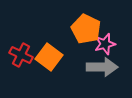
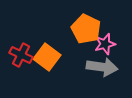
orange square: moved 2 px left
gray arrow: rotated 8 degrees clockwise
